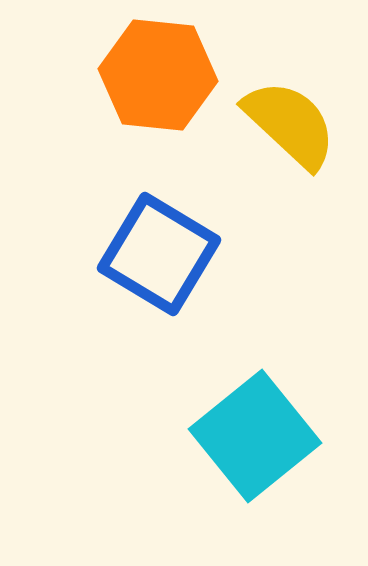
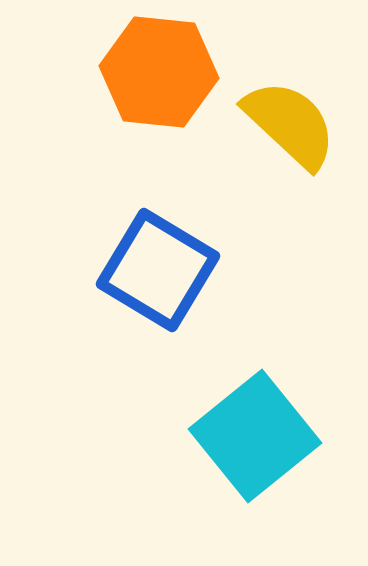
orange hexagon: moved 1 px right, 3 px up
blue square: moved 1 px left, 16 px down
